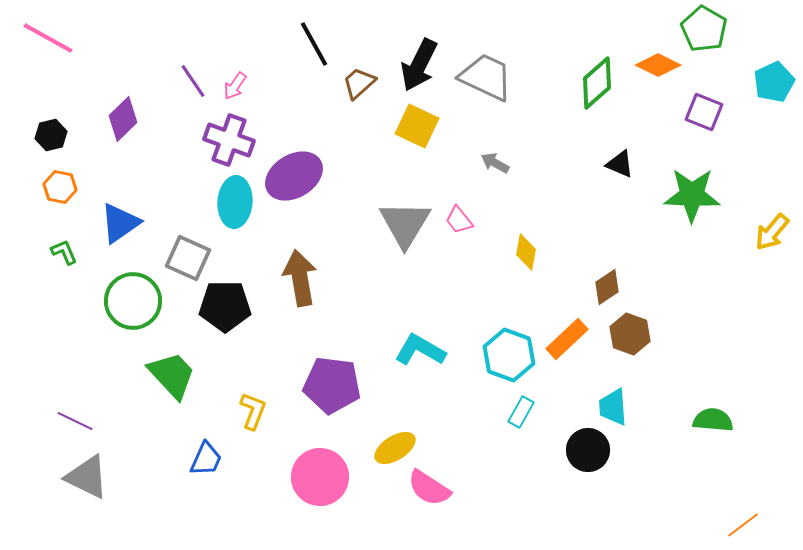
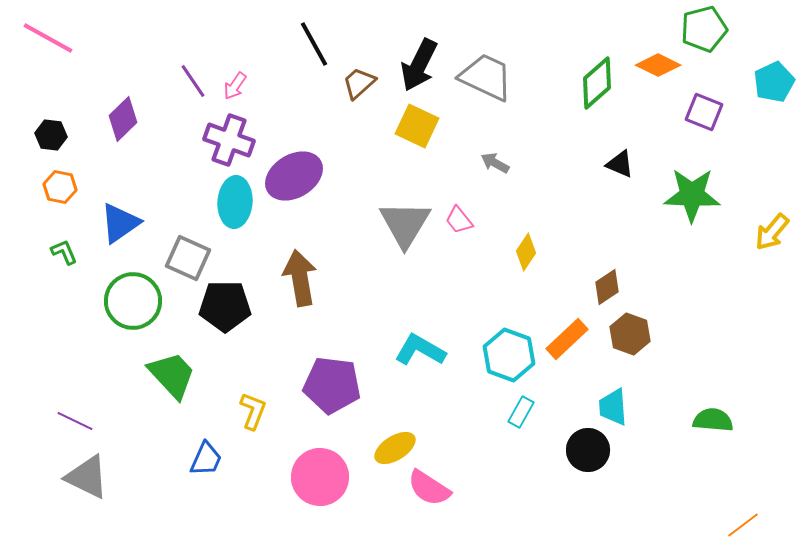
green pentagon at (704, 29): rotated 27 degrees clockwise
black hexagon at (51, 135): rotated 20 degrees clockwise
yellow diamond at (526, 252): rotated 24 degrees clockwise
